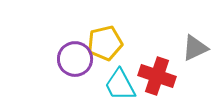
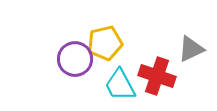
gray triangle: moved 4 px left, 1 px down
